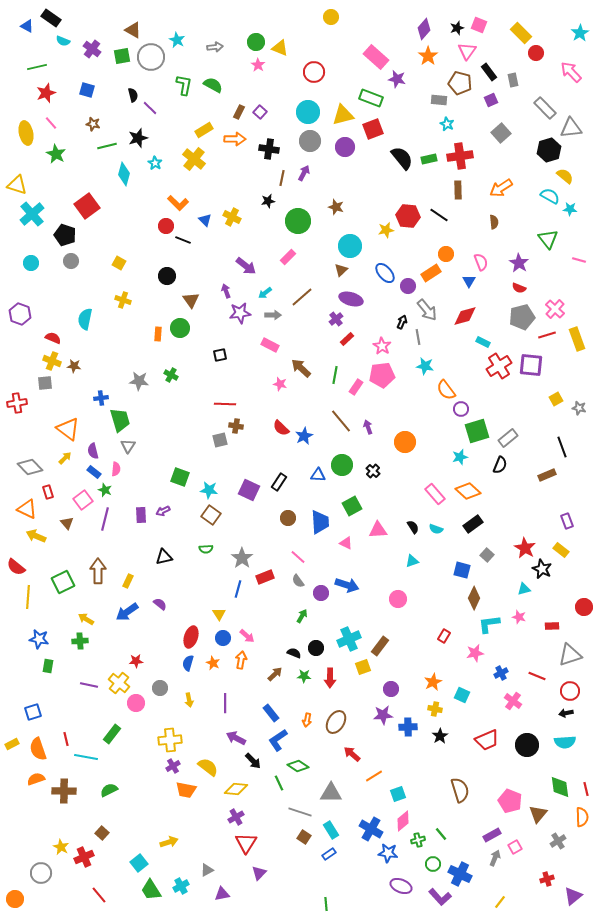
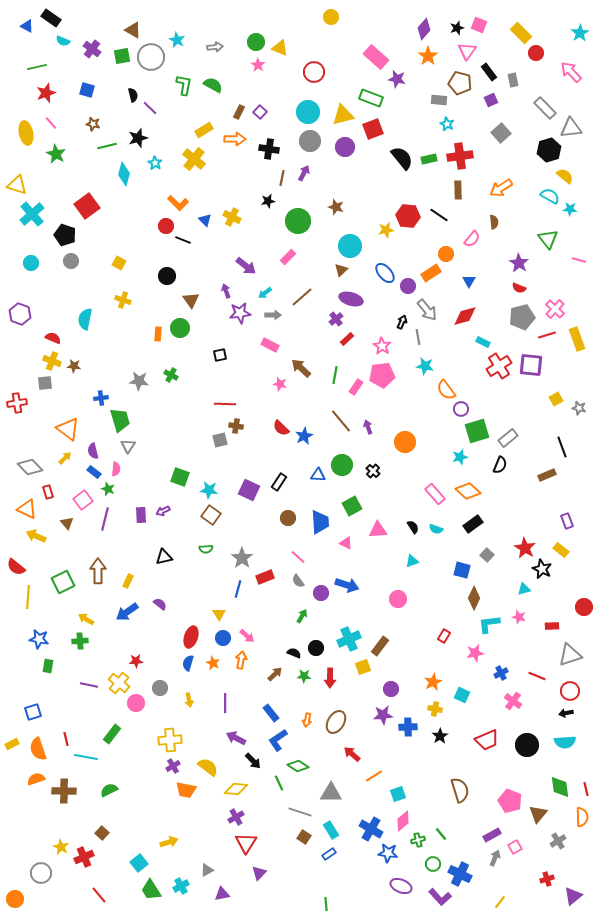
pink semicircle at (481, 262): moved 9 px left, 23 px up; rotated 60 degrees clockwise
green star at (105, 490): moved 3 px right, 1 px up
